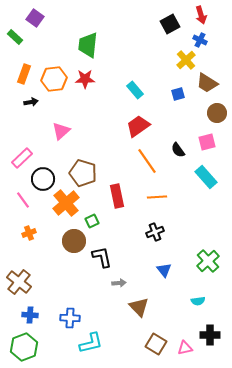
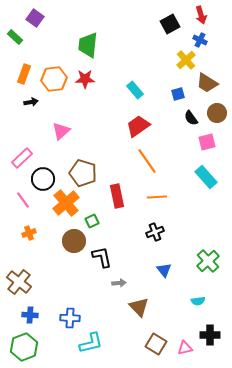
black semicircle at (178, 150): moved 13 px right, 32 px up
